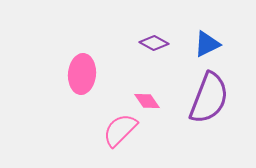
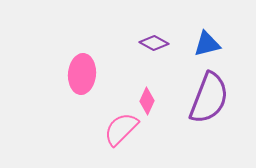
blue triangle: rotated 12 degrees clockwise
pink diamond: rotated 60 degrees clockwise
pink semicircle: moved 1 px right, 1 px up
